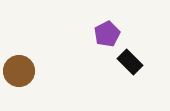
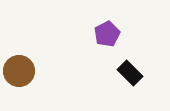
black rectangle: moved 11 px down
